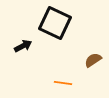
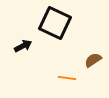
orange line: moved 4 px right, 5 px up
